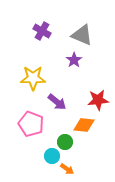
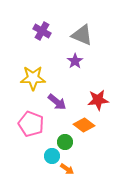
purple star: moved 1 px right, 1 px down
orange diamond: rotated 30 degrees clockwise
